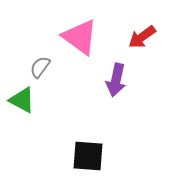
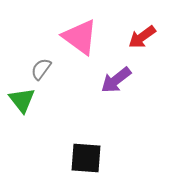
gray semicircle: moved 1 px right, 2 px down
purple arrow: rotated 40 degrees clockwise
green triangle: rotated 24 degrees clockwise
black square: moved 2 px left, 2 px down
